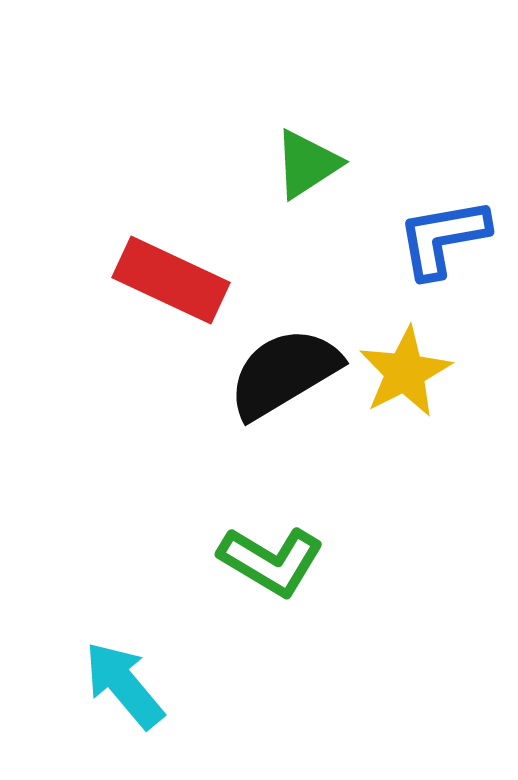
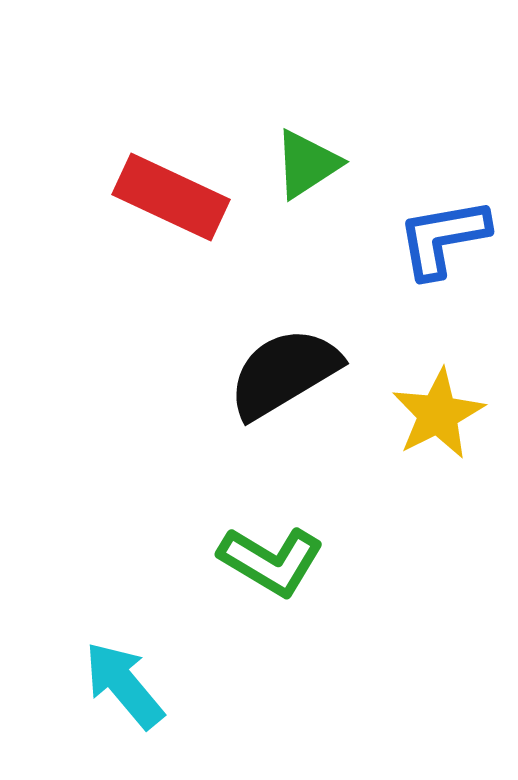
red rectangle: moved 83 px up
yellow star: moved 33 px right, 42 px down
